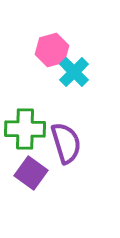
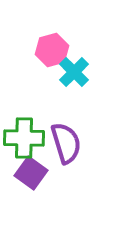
green cross: moved 1 px left, 9 px down
